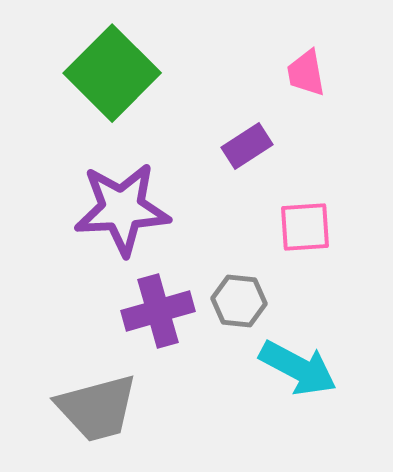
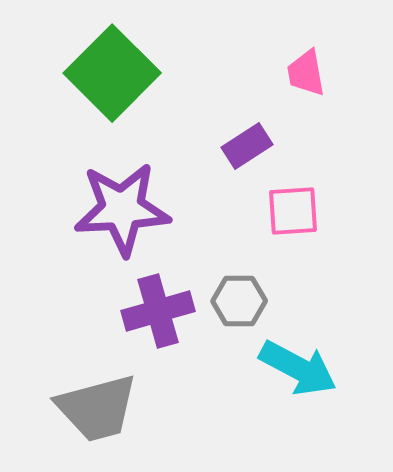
pink square: moved 12 px left, 16 px up
gray hexagon: rotated 6 degrees counterclockwise
